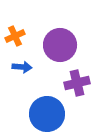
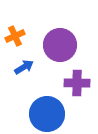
blue arrow: moved 2 px right; rotated 36 degrees counterclockwise
purple cross: rotated 15 degrees clockwise
